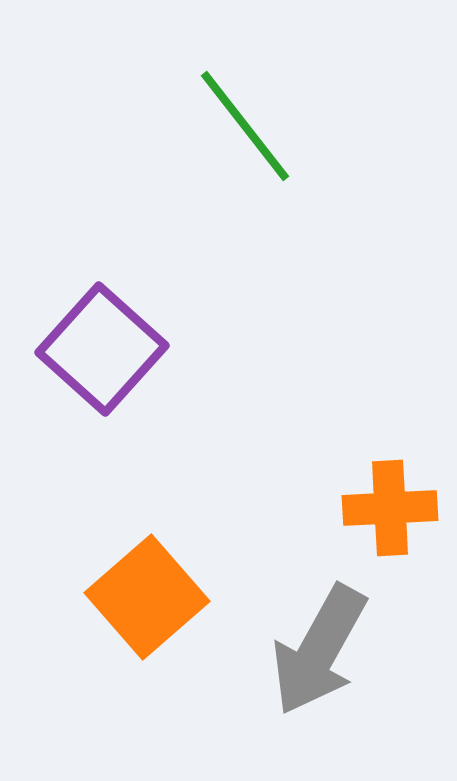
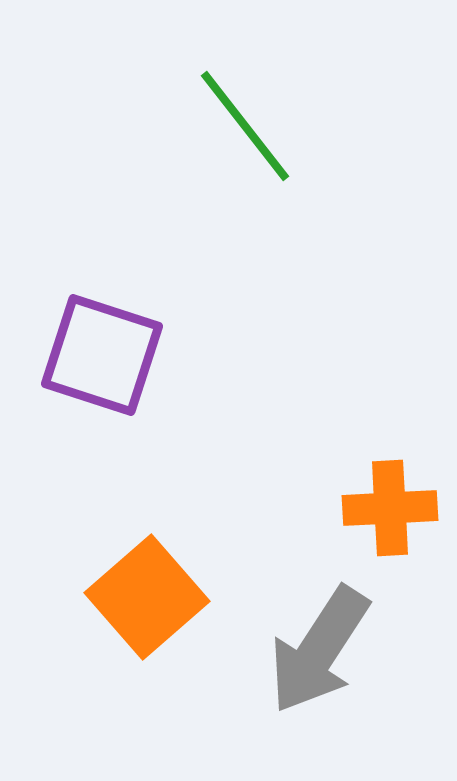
purple square: moved 6 px down; rotated 24 degrees counterclockwise
gray arrow: rotated 4 degrees clockwise
